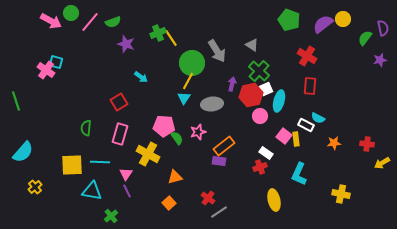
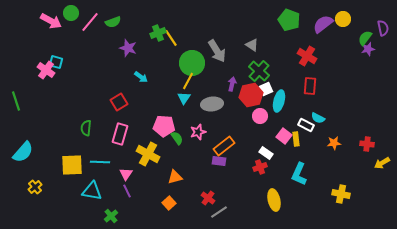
purple star at (126, 44): moved 2 px right, 4 px down
purple star at (380, 60): moved 12 px left, 11 px up
